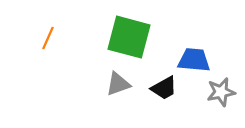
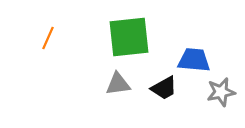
green square: rotated 21 degrees counterclockwise
gray triangle: rotated 12 degrees clockwise
